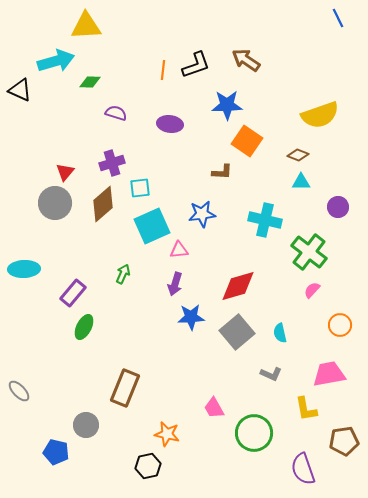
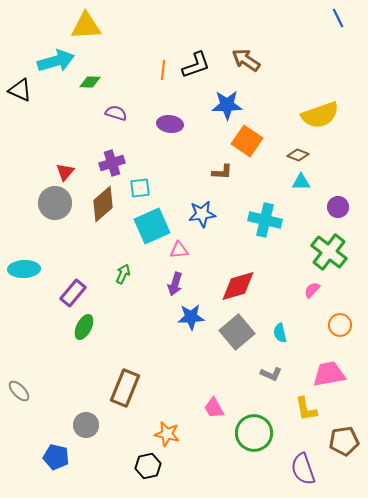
green cross at (309, 252): moved 20 px right
blue pentagon at (56, 452): moved 5 px down
